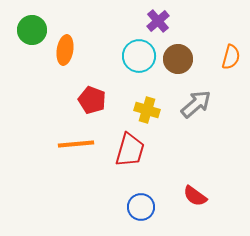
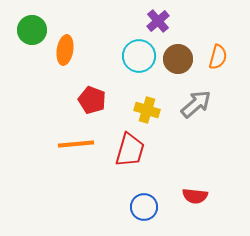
orange semicircle: moved 13 px left
red semicircle: rotated 30 degrees counterclockwise
blue circle: moved 3 px right
